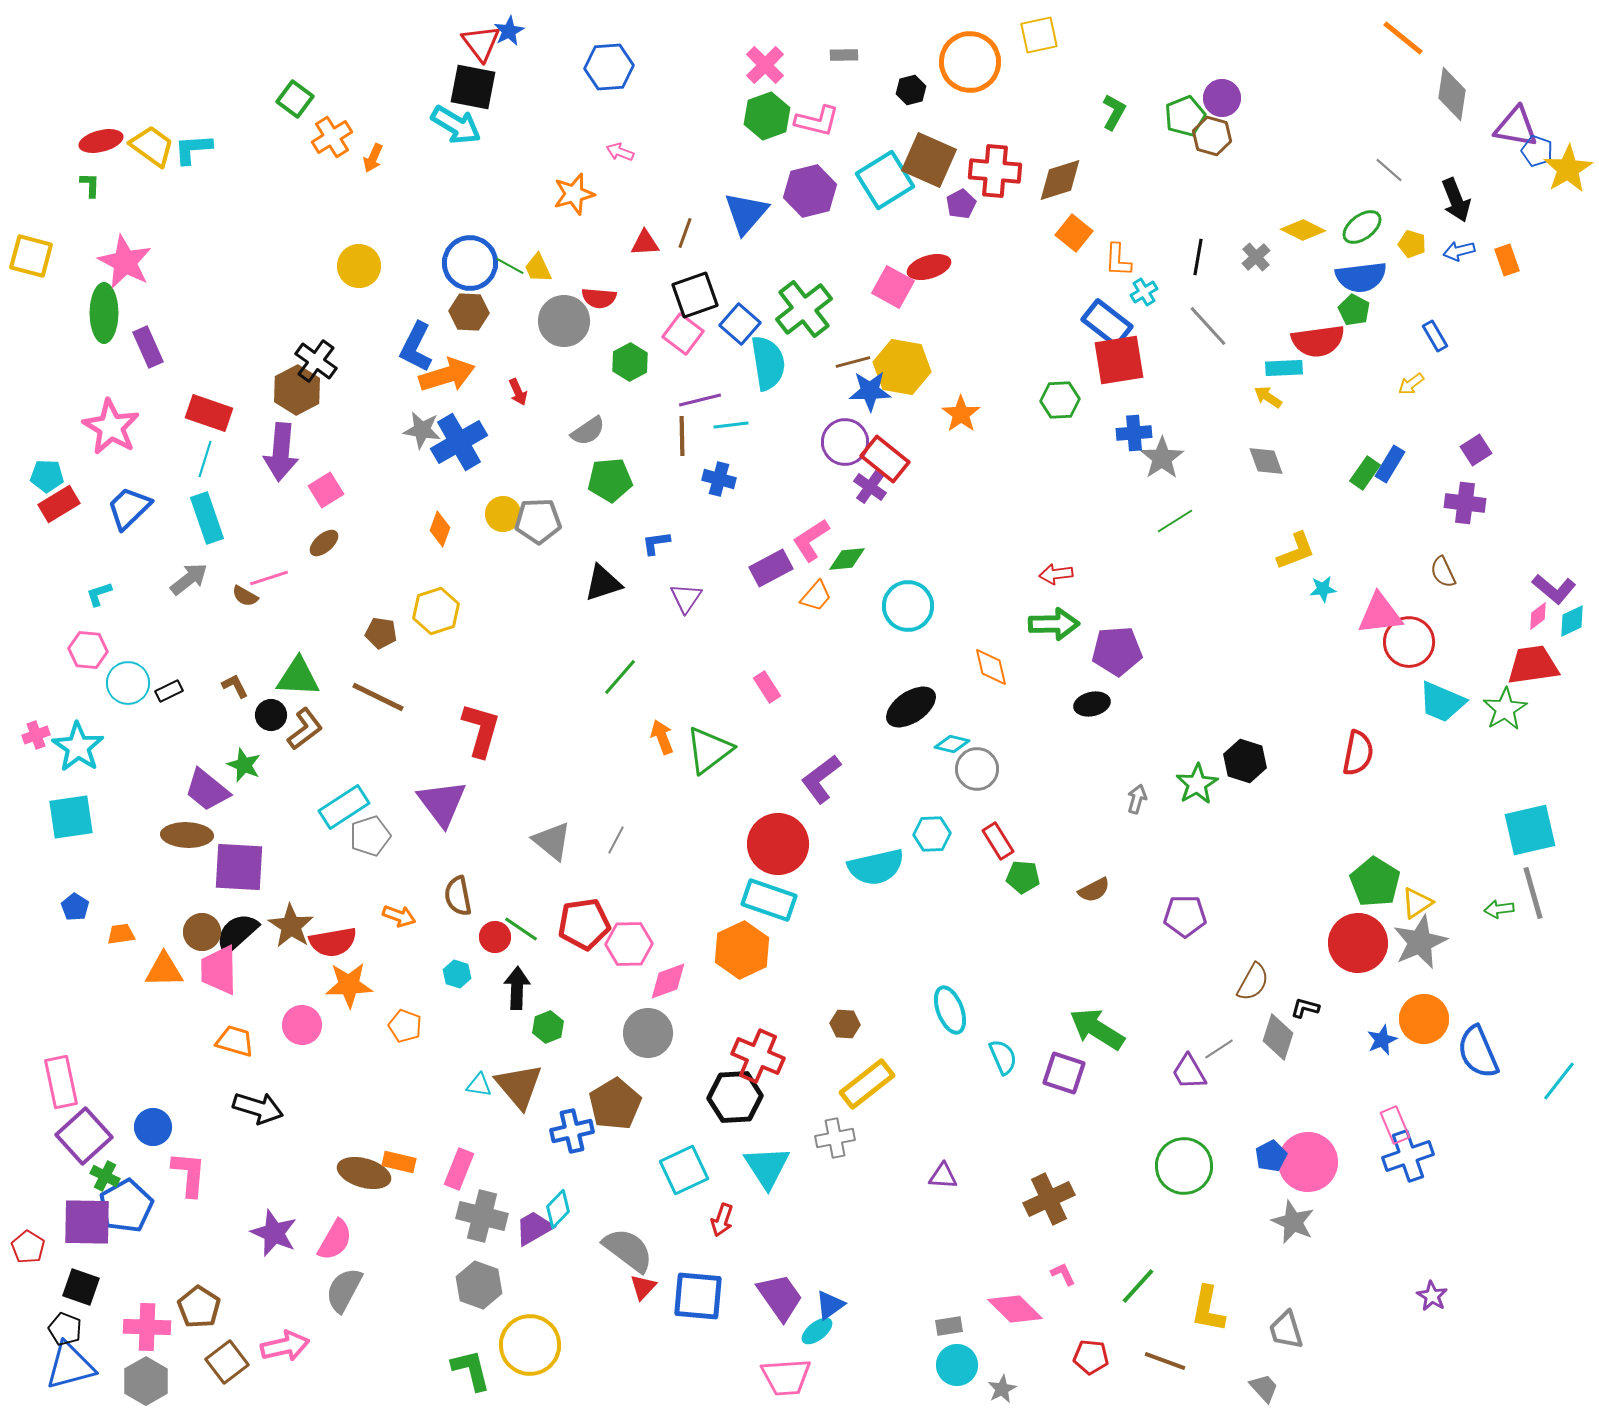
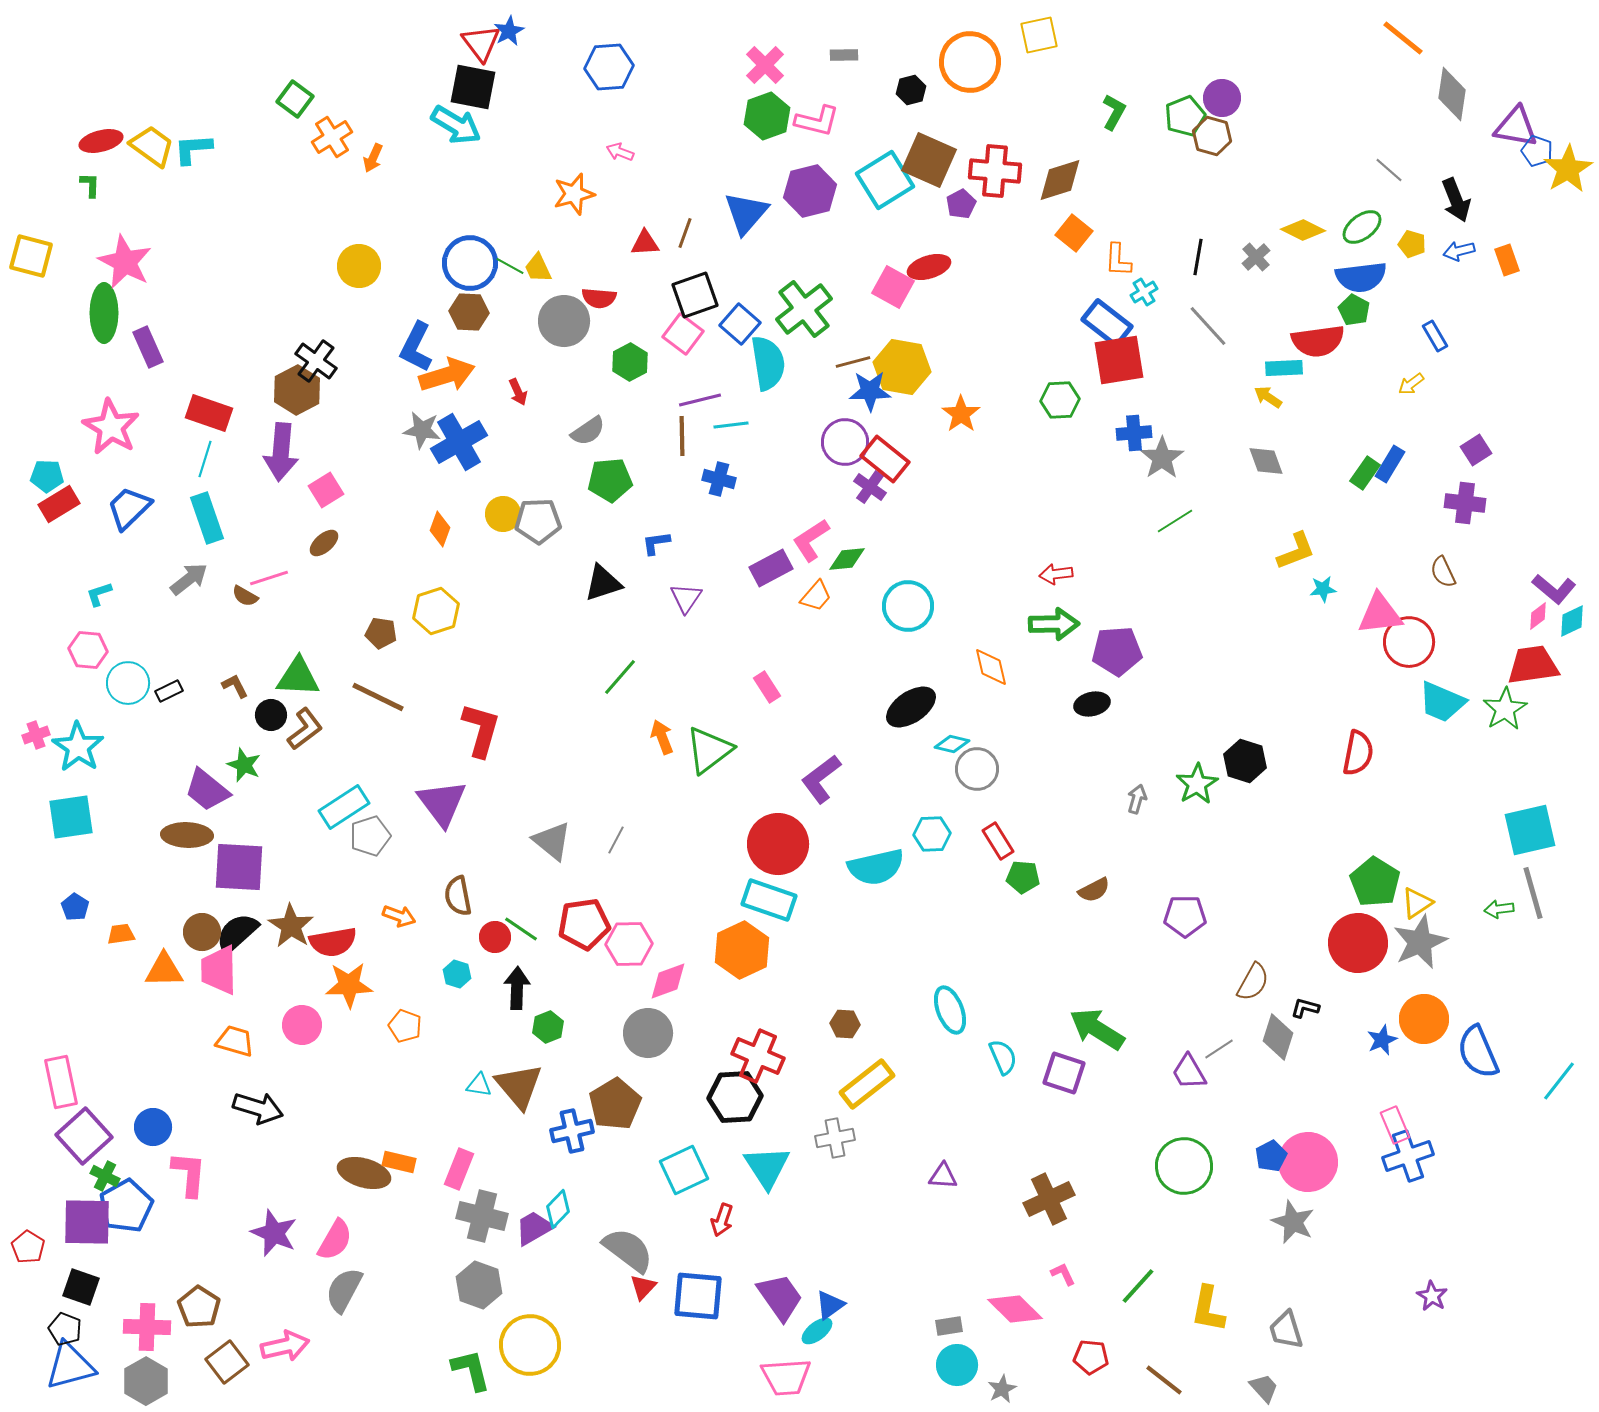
brown line at (1165, 1361): moved 1 px left, 19 px down; rotated 18 degrees clockwise
